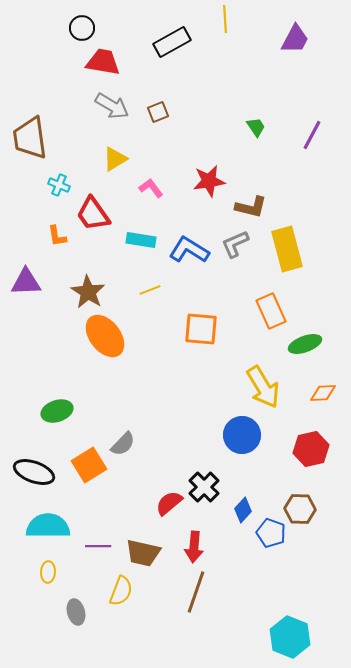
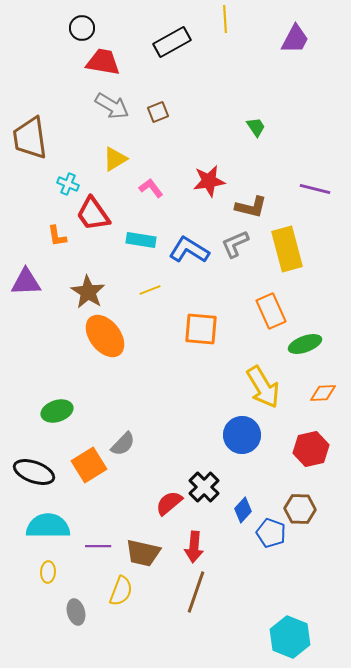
purple line at (312, 135): moved 3 px right, 54 px down; rotated 76 degrees clockwise
cyan cross at (59, 185): moved 9 px right, 1 px up
